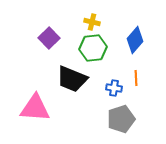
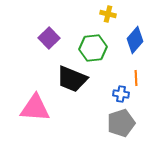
yellow cross: moved 16 px right, 8 px up
blue cross: moved 7 px right, 6 px down
gray pentagon: moved 4 px down
